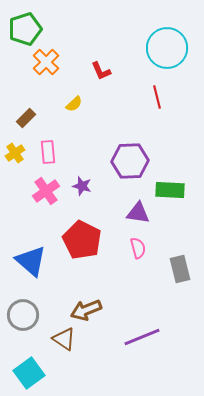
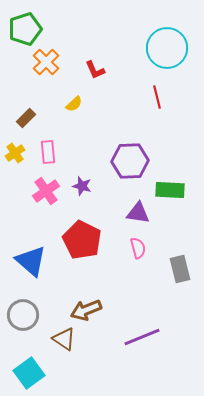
red L-shape: moved 6 px left, 1 px up
